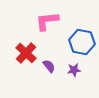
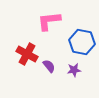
pink L-shape: moved 2 px right
red cross: moved 1 px right, 1 px down; rotated 15 degrees counterclockwise
